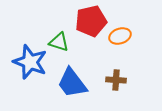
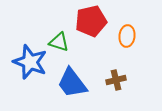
orange ellipse: moved 7 px right; rotated 65 degrees counterclockwise
brown cross: rotated 18 degrees counterclockwise
